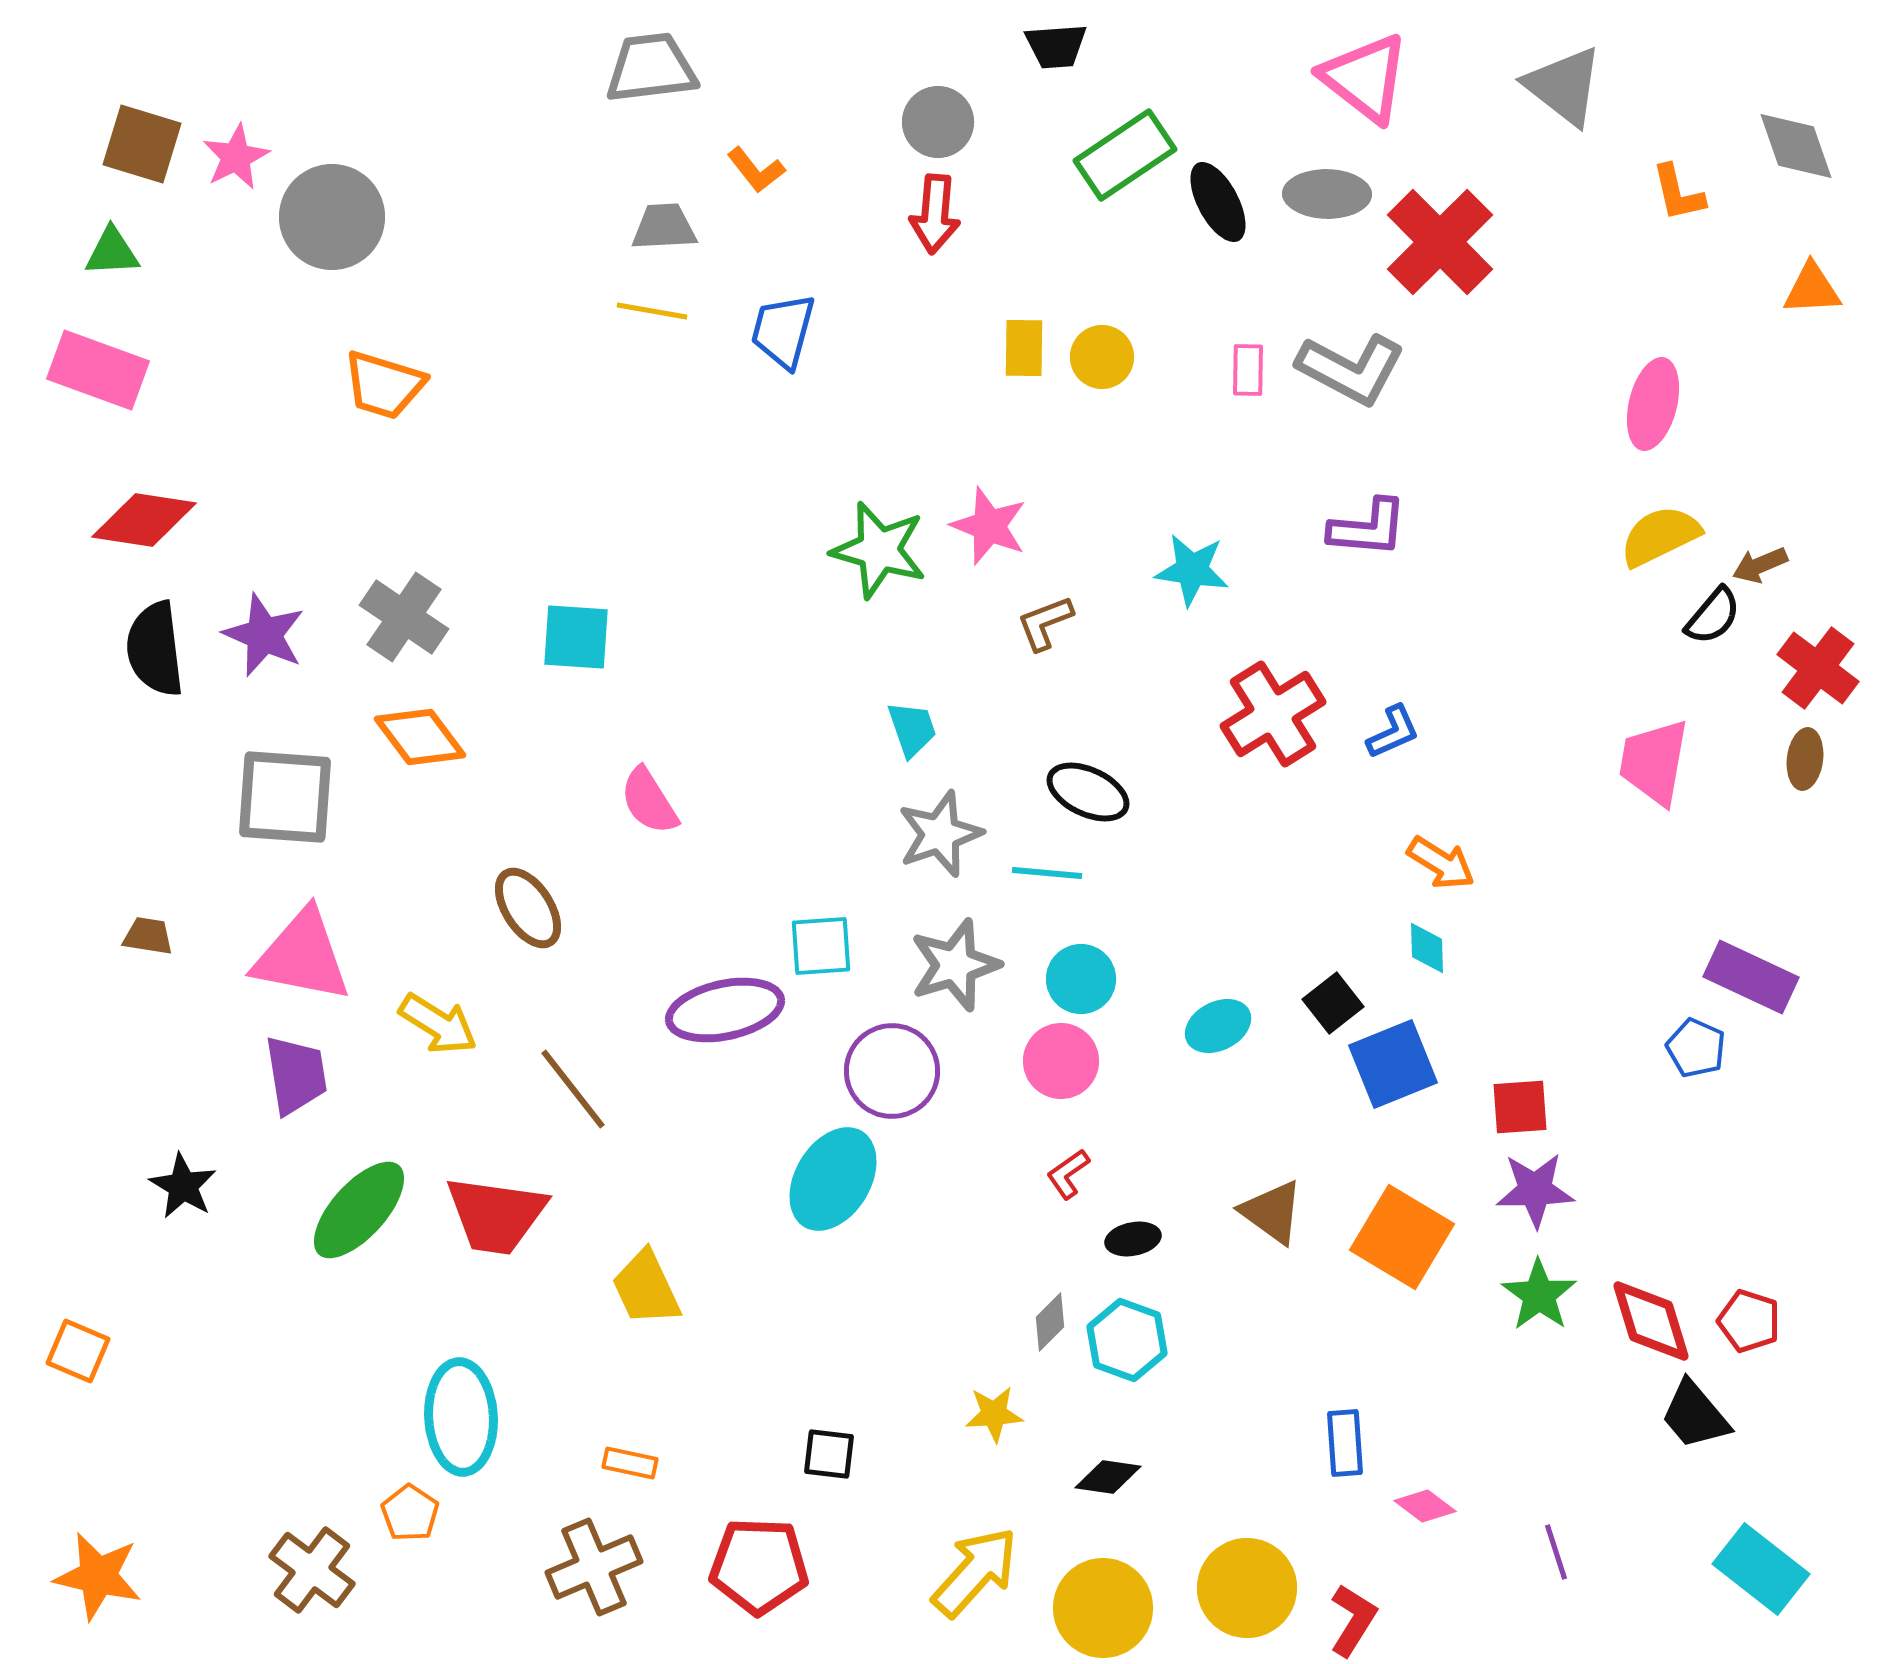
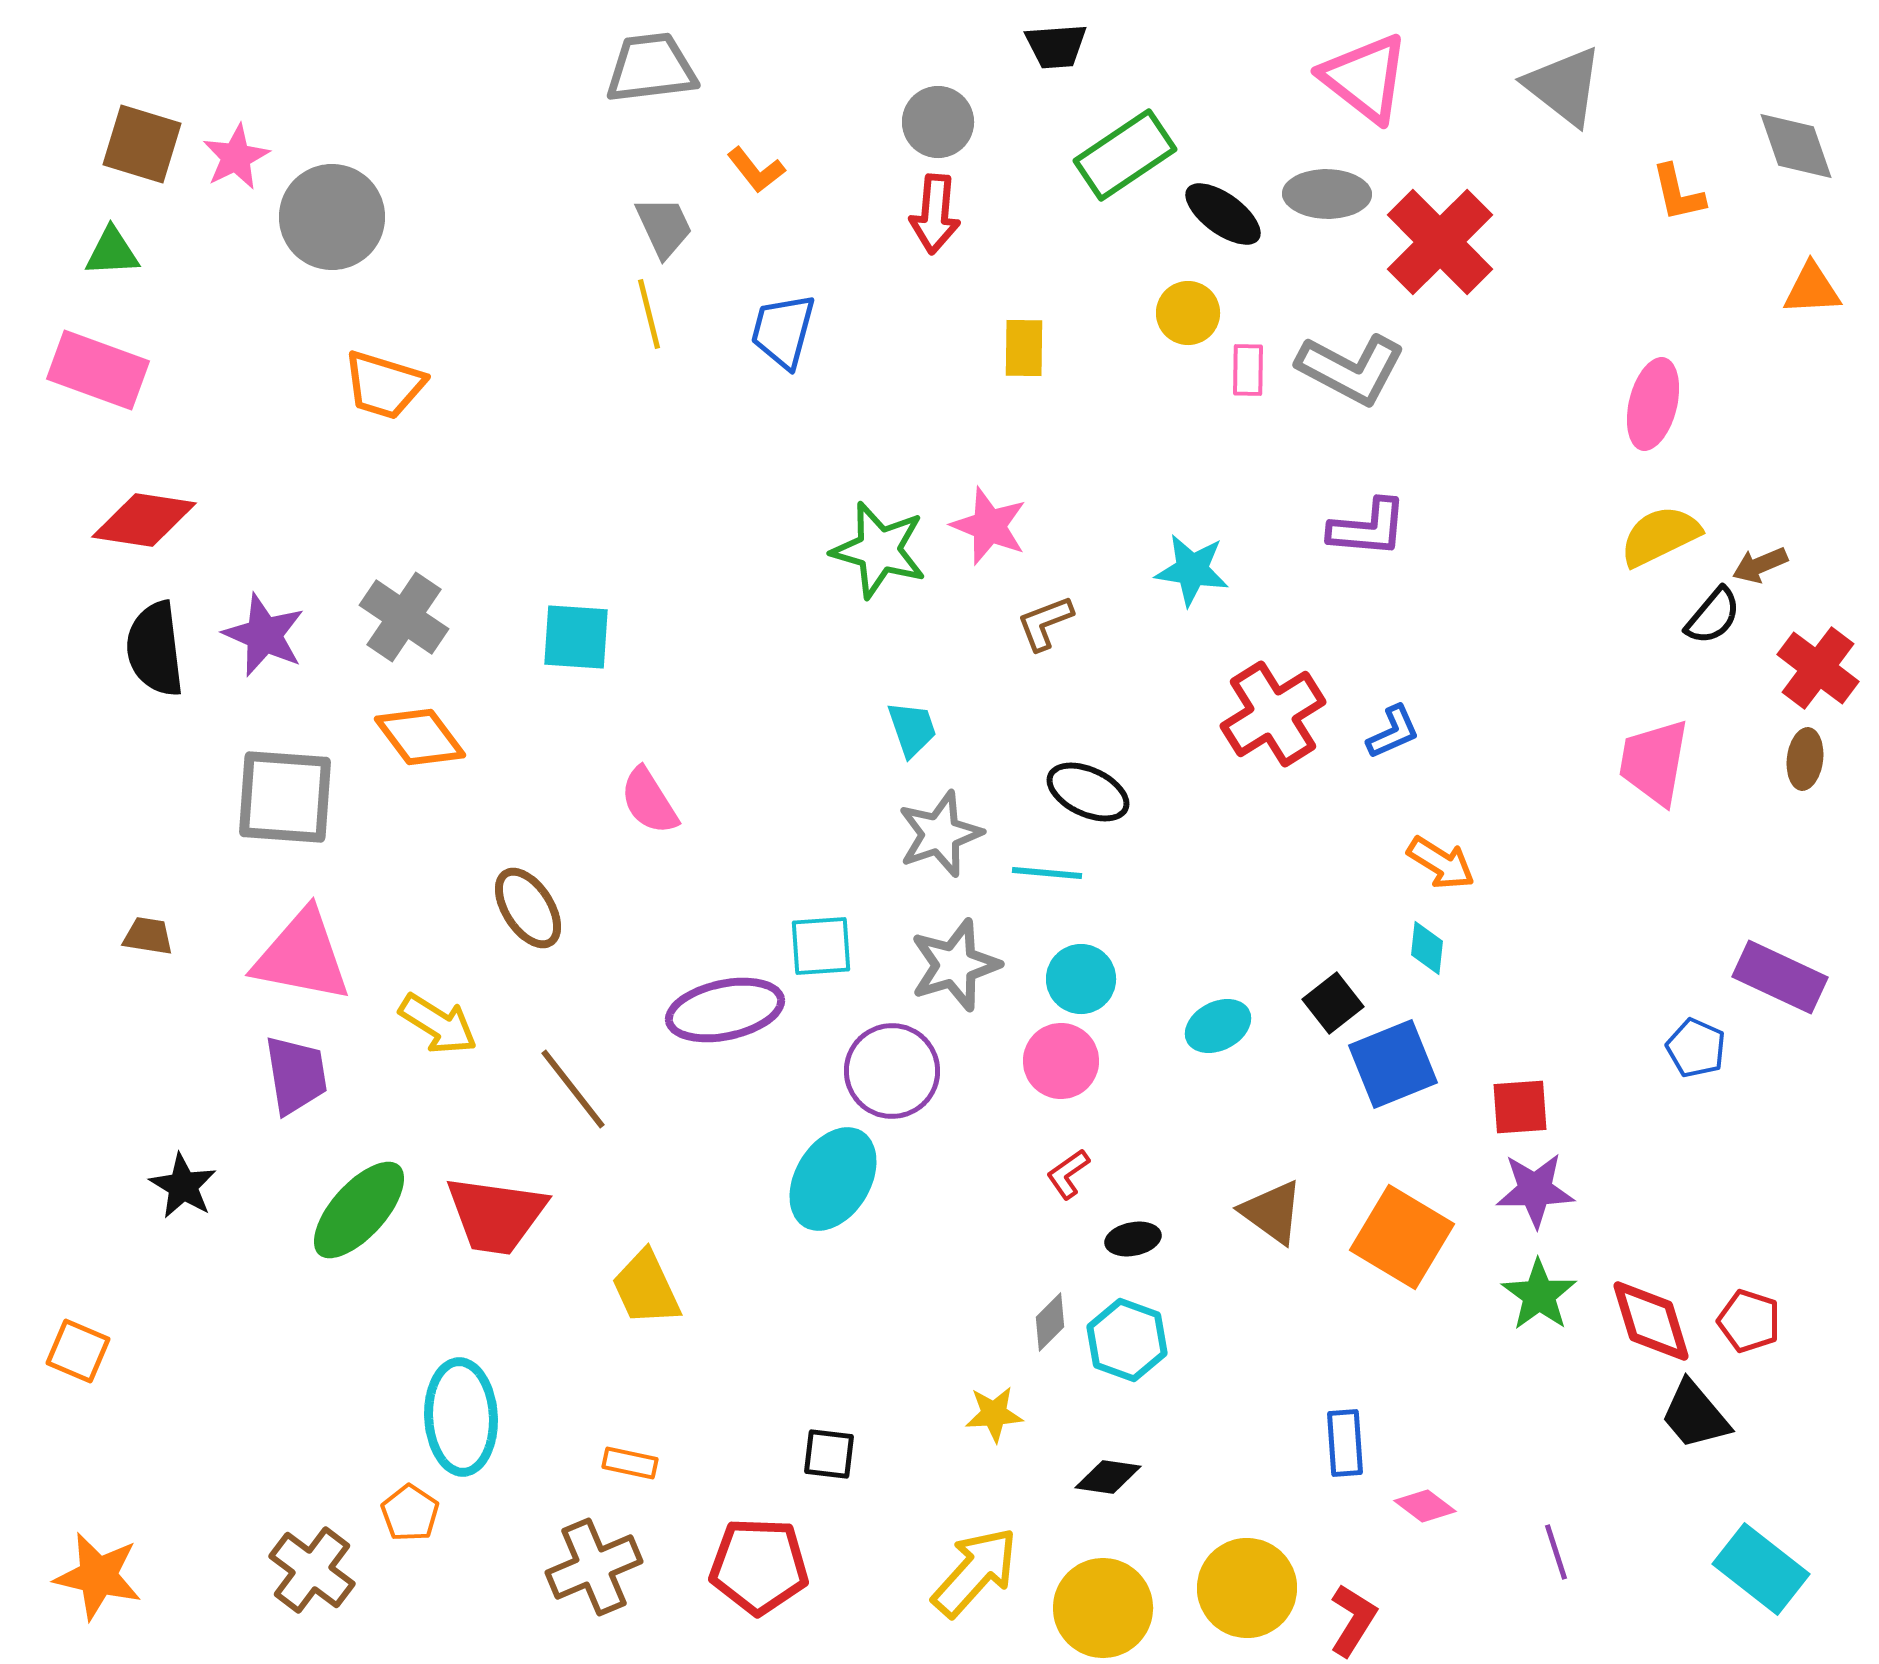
black ellipse at (1218, 202): moved 5 px right, 12 px down; rotated 26 degrees counterclockwise
gray trapezoid at (664, 227): rotated 68 degrees clockwise
yellow line at (652, 311): moved 3 px left, 3 px down; rotated 66 degrees clockwise
yellow circle at (1102, 357): moved 86 px right, 44 px up
cyan diamond at (1427, 948): rotated 8 degrees clockwise
purple rectangle at (1751, 977): moved 29 px right
